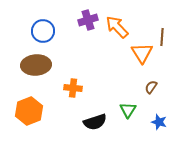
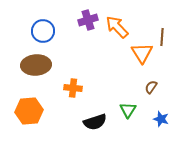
orange hexagon: rotated 16 degrees clockwise
blue star: moved 2 px right, 3 px up
